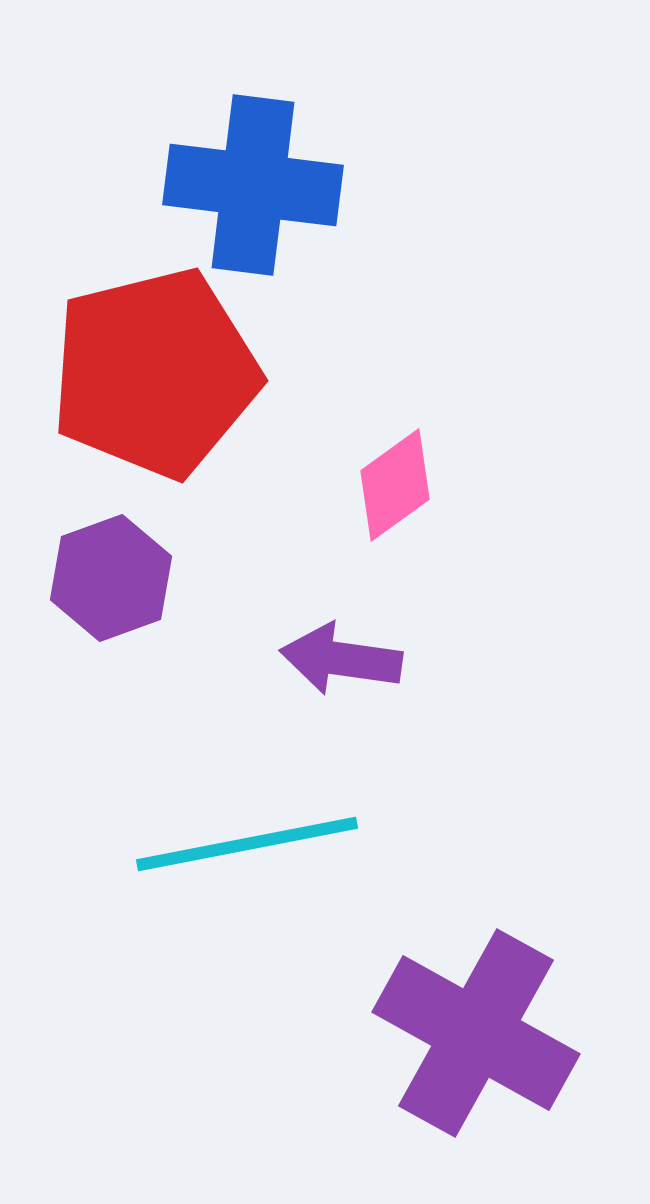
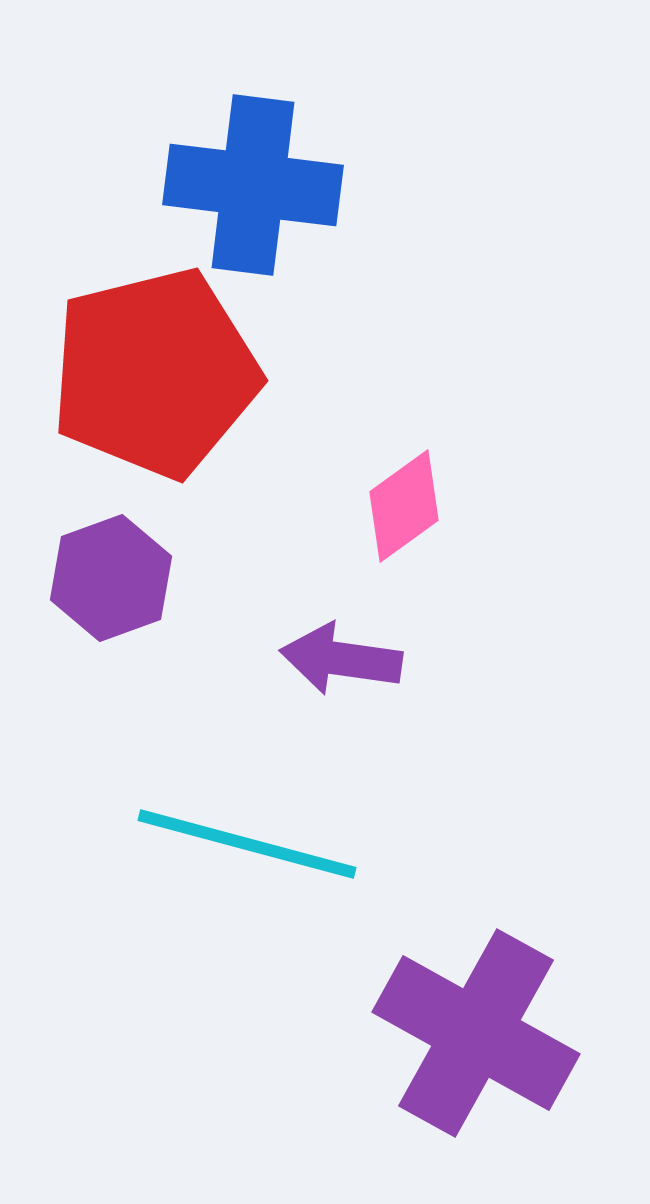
pink diamond: moved 9 px right, 21 px down
cyan line: rotated 26 degrees clockwise
